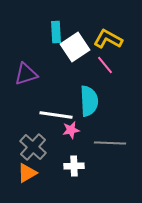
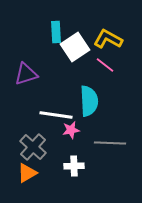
pink line: rotated 12 degrees counterclockwise
